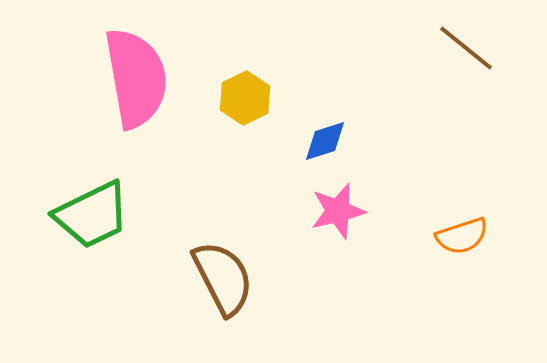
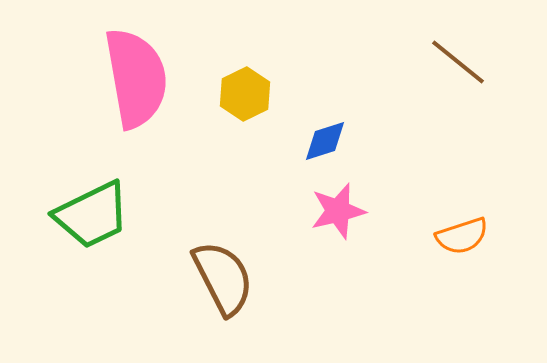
brown line: moved 8 px left, 14 px down
yellow hexagon: moved 4 px up
